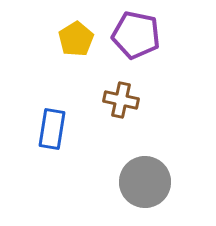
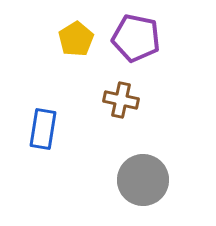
purple pentagon: moved 3 px down
blue rectangle: moved 9 px left
gray circle: moved 2 px left, 2 px up
